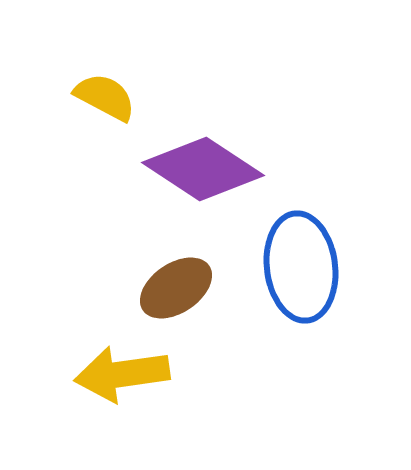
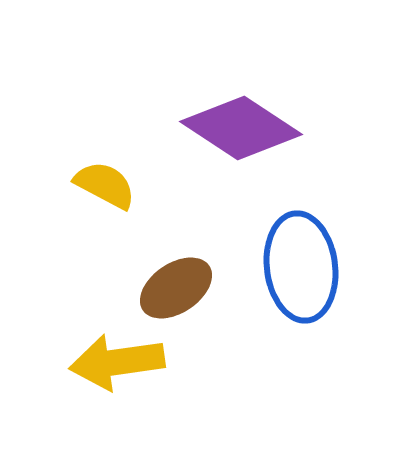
yellow semicircle: moved 88 px down
purple diamond: moved 38 px right, 41 px up
yellow arrow: moved 5 px left, 12 px up
